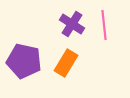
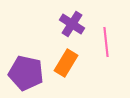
pink line: moved 2 px right, 17 px down
purple pentagon: moved 2 px right, 12 px down
